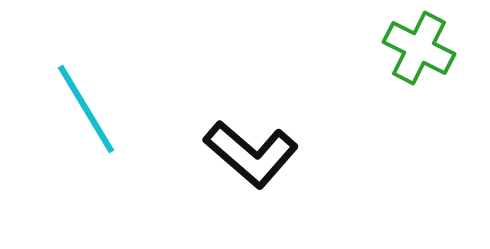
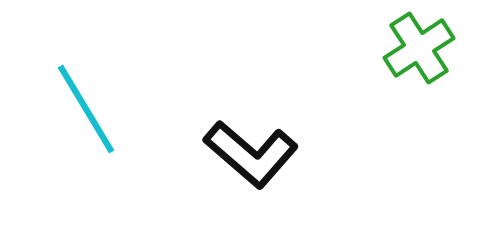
green cross: rotated 30 degrees clockwise
